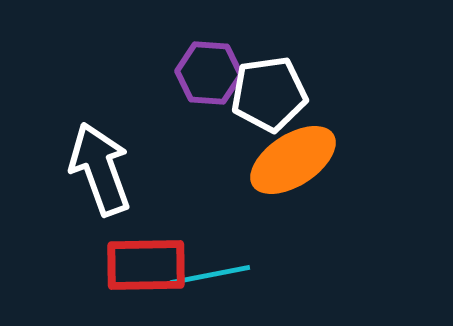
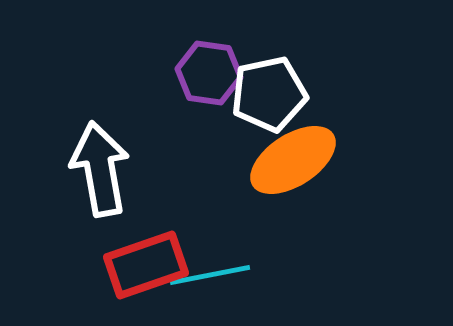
purple hexagon: rotated 4 degrees clockwise
white pentagon: rotated 4 degrees counterclockwise
white arrow: rotated 10 degrees clockwise
red rectangle: rotated 18 degrees counterclockwise
